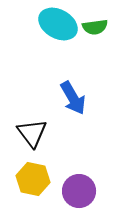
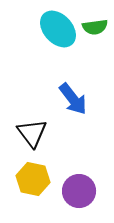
cyan ellipse: moved 5 px down; rotated 18 degrees clockwise
blue arrow: moved 1 px down; rotated 8 degrees counterclockwise
